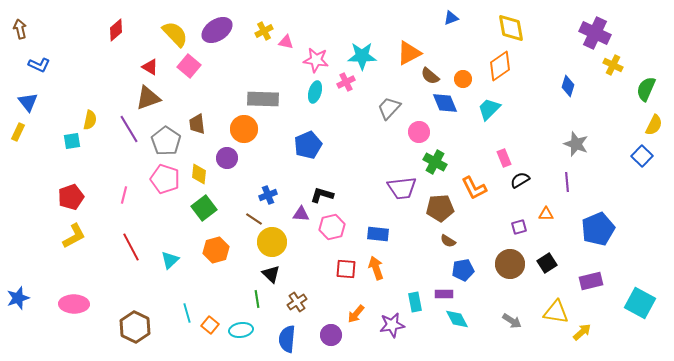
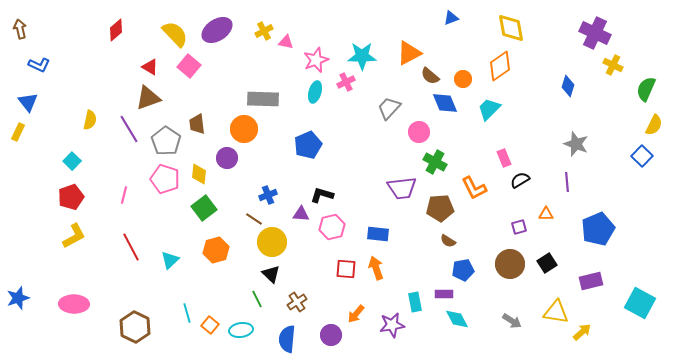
pink star at (316, 60): rotated 30 degrees counterclockwise
cyan square at (72, 141): moved 20 px down; rotated 36 degrees counterclockwise
green line at (257, 299): rotated 18 degrees counterclockwise
